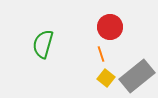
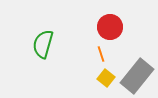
gray rectangle: rotated 12 degrees counterclockwise
